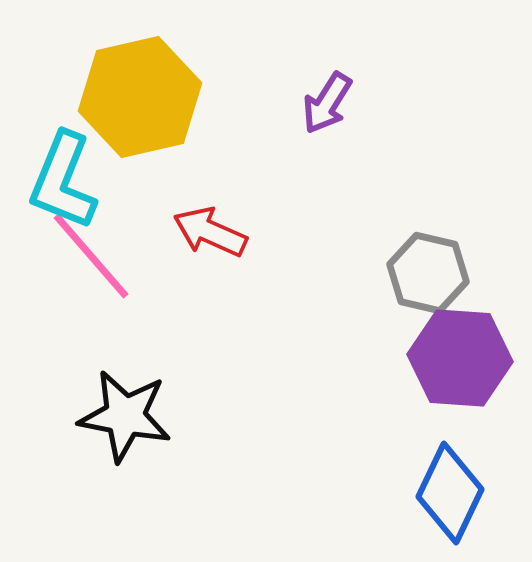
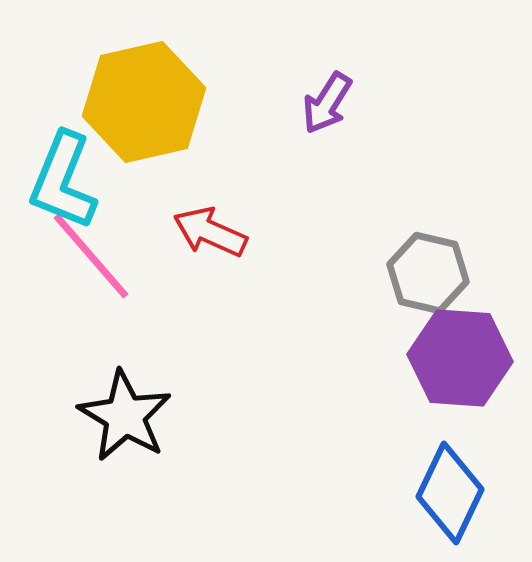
yellow hexagon: moved 4 px right, 5 px down
black star: rotated 20 degrees clockwise
